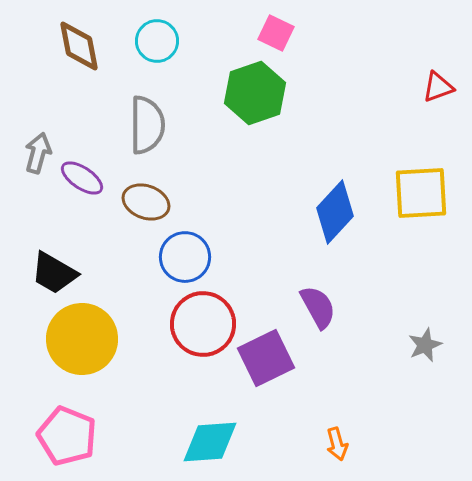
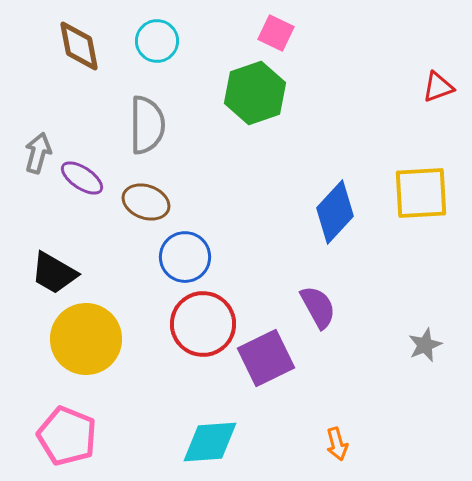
yellow circle: moved 4 px right
